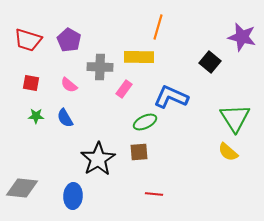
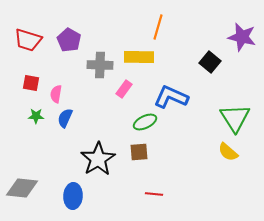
gray cross: moved 2 px up
pink semicircle: moved 13 px left, 9 px down; rotated 60 degrees clockwise
blue semicircle: rotated 54 degrees clockwise
